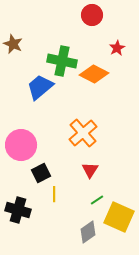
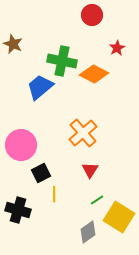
yellow square: rotated 8 degrees clockwise
